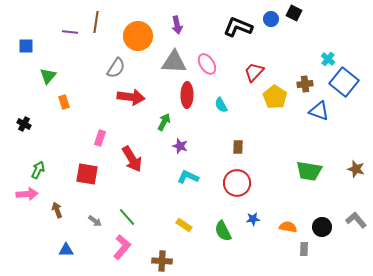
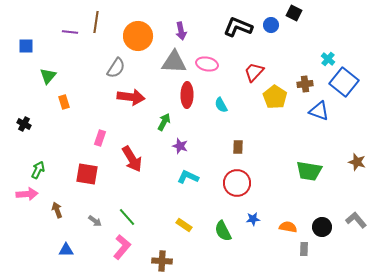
blue circle at (271, 19): moved 6 px down
purple arrow at (177, 25): moved 4 px right, 6 px down
pink ellipse at (207, 64): rotated 45 degrees counterclockwise
brown star at (356, 169): moved 1 px right, 7 px up
